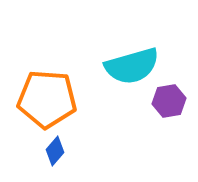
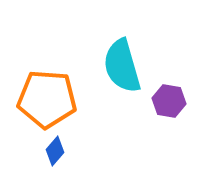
cyan semicircle: moved 10 px left; rotated 90 degrees clockwise
purple hexagon: rotated 20 degrees clockwise
